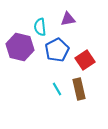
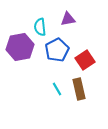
purple hexagon: rotated 24 degrees counterclockwise
